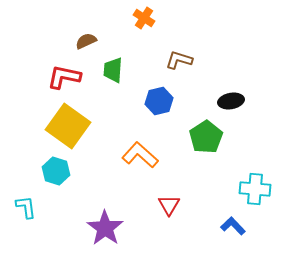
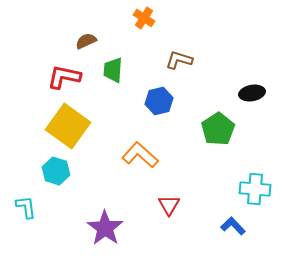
black ellipse: moved 21 px right, 8 px up
green pentagon: moved 12 px right, 8 px up
